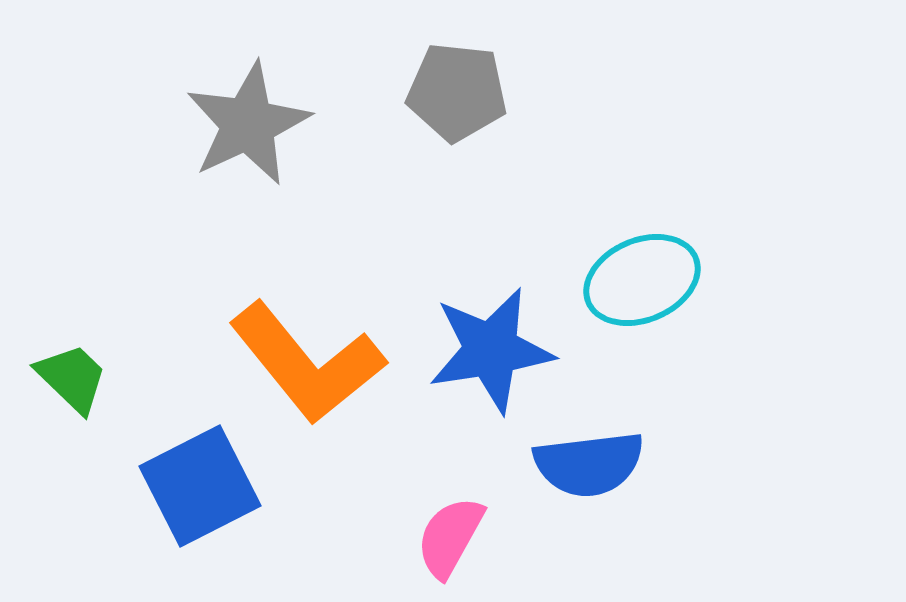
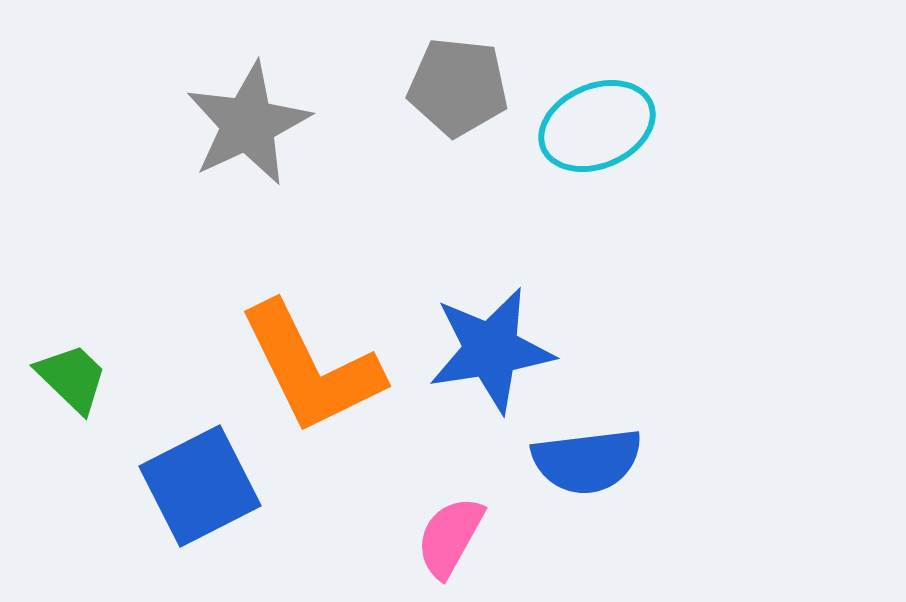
gray pentagon: moved 1 px right, 5 px up
cyan ellipse: moved 45 px left, 154 px up
orange L-shape: moved 4 px right, 5 px down; rotated 13 degrees clockwise
blue semicircle: moved 2 px left, 3 px up
